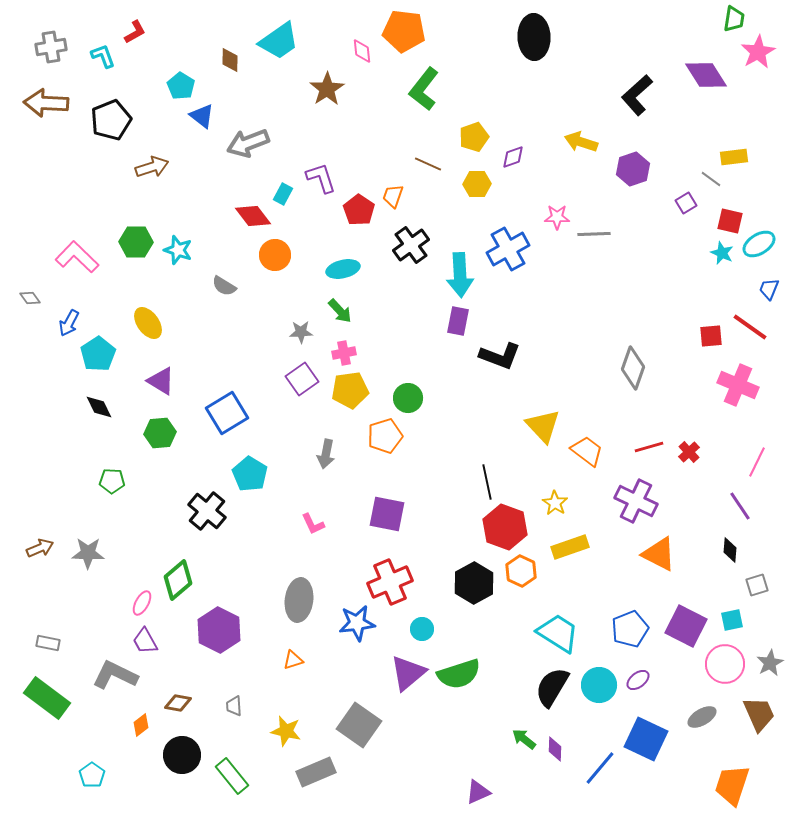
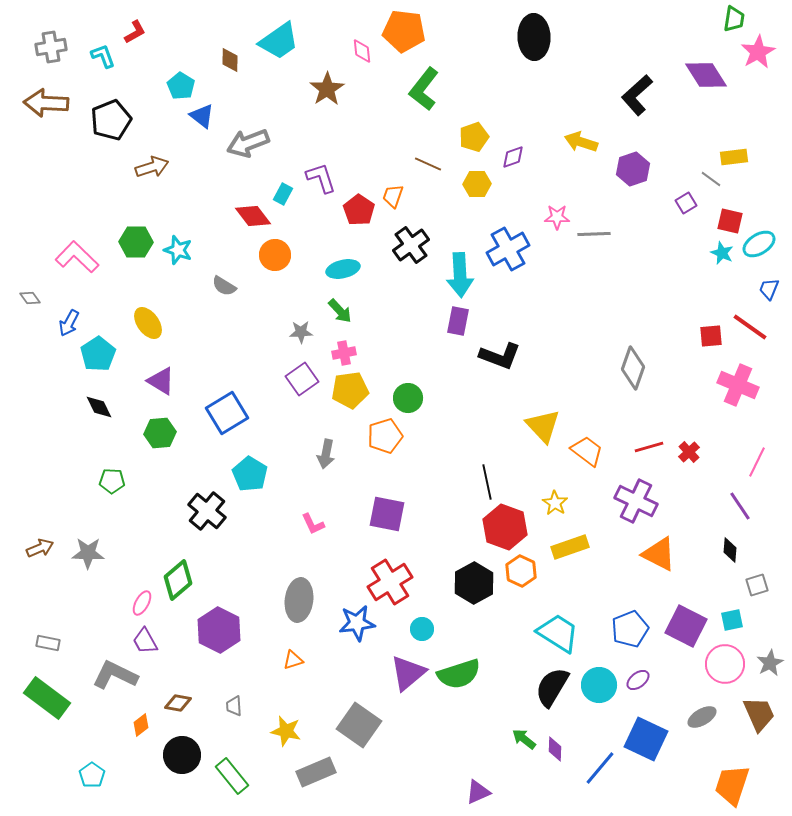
red cross at (390, 582): rotated 9 degrees counterclockwise
